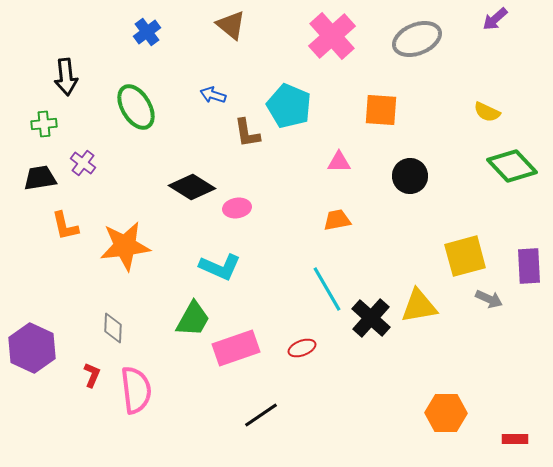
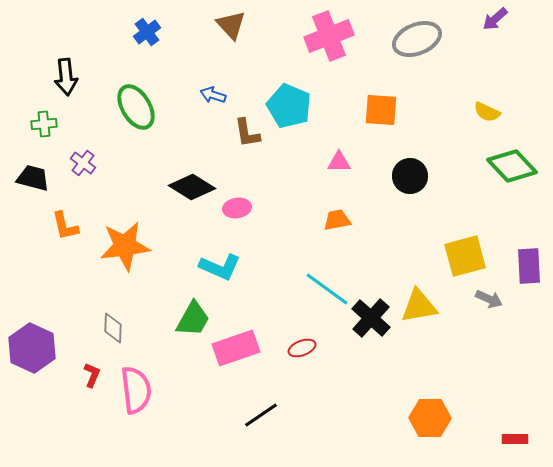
brown triangle: rotated 8 degrees clockwise
pink cross: moved 3 px left; rotated 21 degrees clockwise
black trapezoid: moved 7 px left; rotated 24 degrees clockwise
cyan line: rotated 24 degrees counterclockwise
orange hexagon: moved 16 px left, 5 px down
